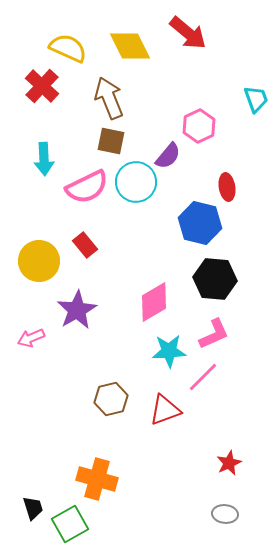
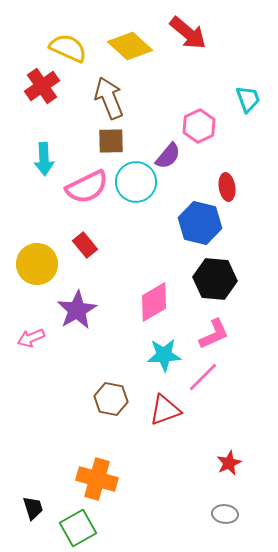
yellow diamond: rotated 21 degrees counterclockwise
red cross: rotated 12 degrees clockwise
cyan trapezoid: moved 8 px left
brown square: rotated 12 degrees counterclockwise
yellow circle: moved 2 px left, 3 px down
cyan star: moved 5 px left, 4 px down
brown hexagon: rotated 24 degrees clockwise
green square: moved 8 px right, 4 px down
